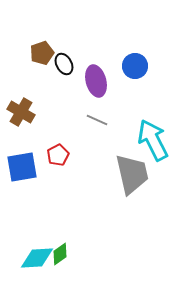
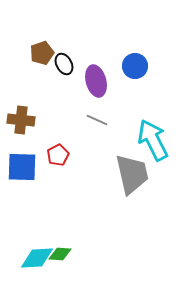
brown cross: moved 8 px down; rotated 24 degrees counterclockwise
blue square: rotated 12 degrees clockwise
green diamond: rotated 40 degrees clockwise
